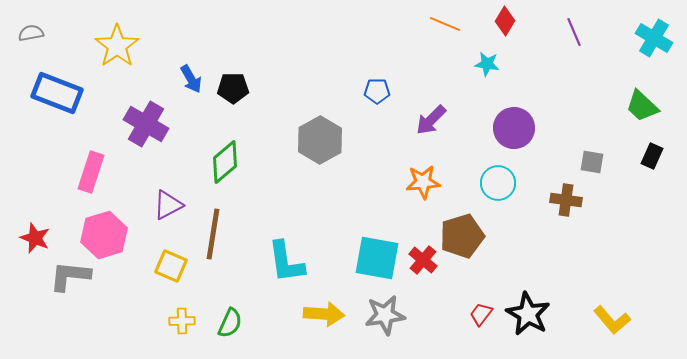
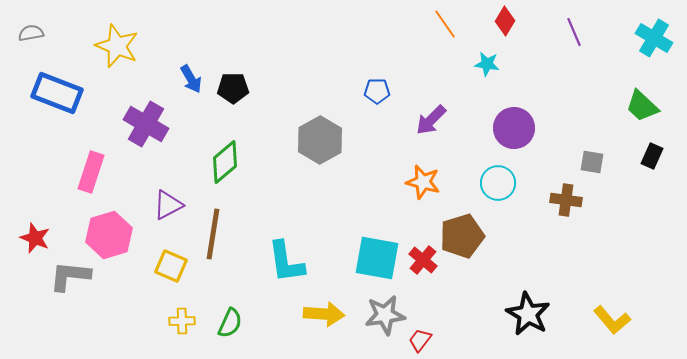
orange line: rotated 32 degrees clockwise
yellow star: rotated 15 degrees counterclockwise
orange star: rotated 20 degrees clockwise
pink hexagon: moved 5 px right
red trapezoid: moved 61 px left, 26 px down
